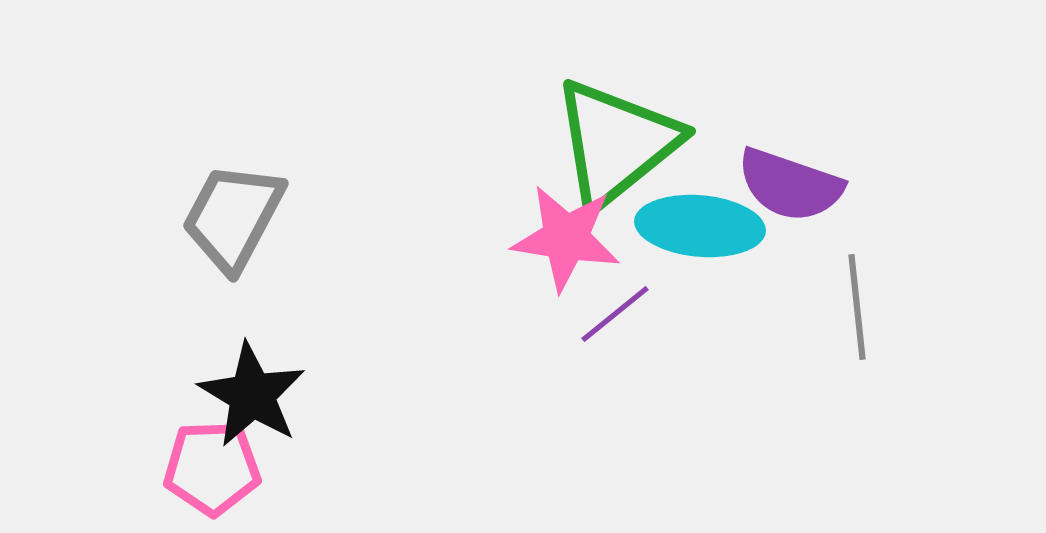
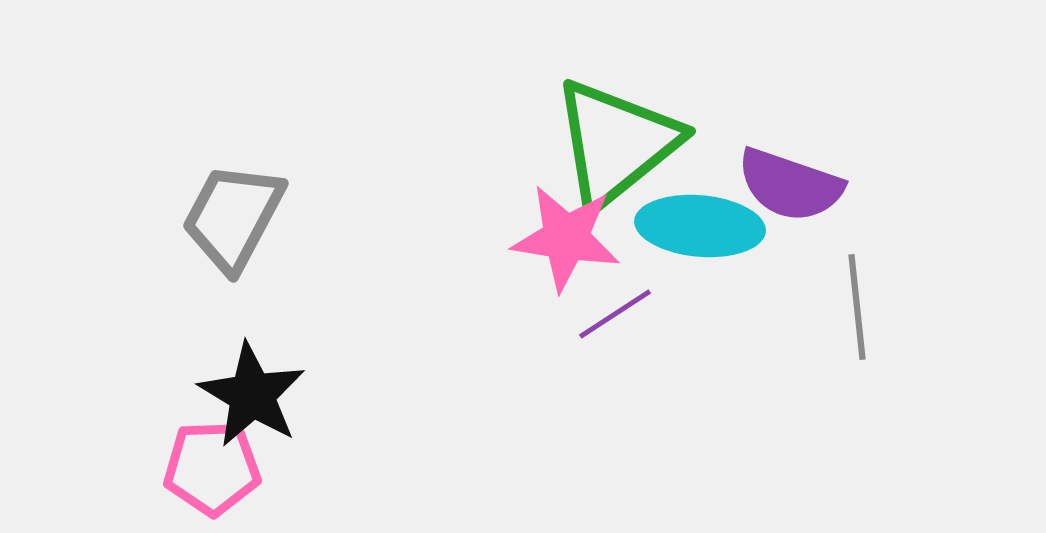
purple line: rotated 6 degrees clockwise
